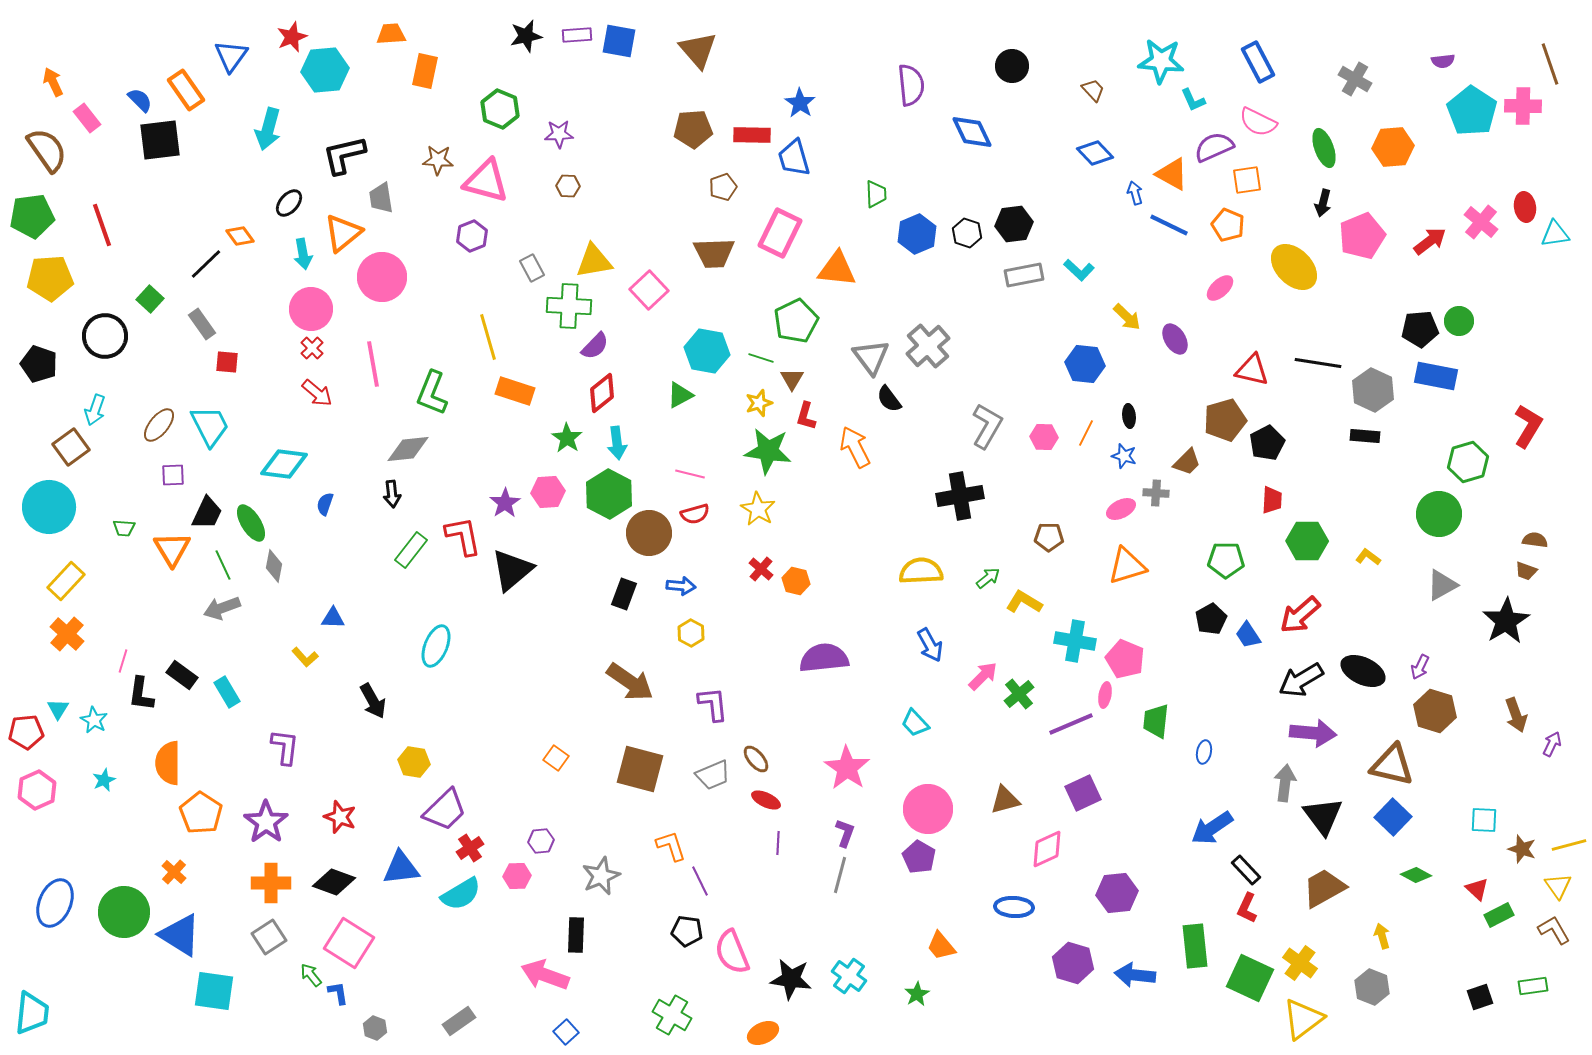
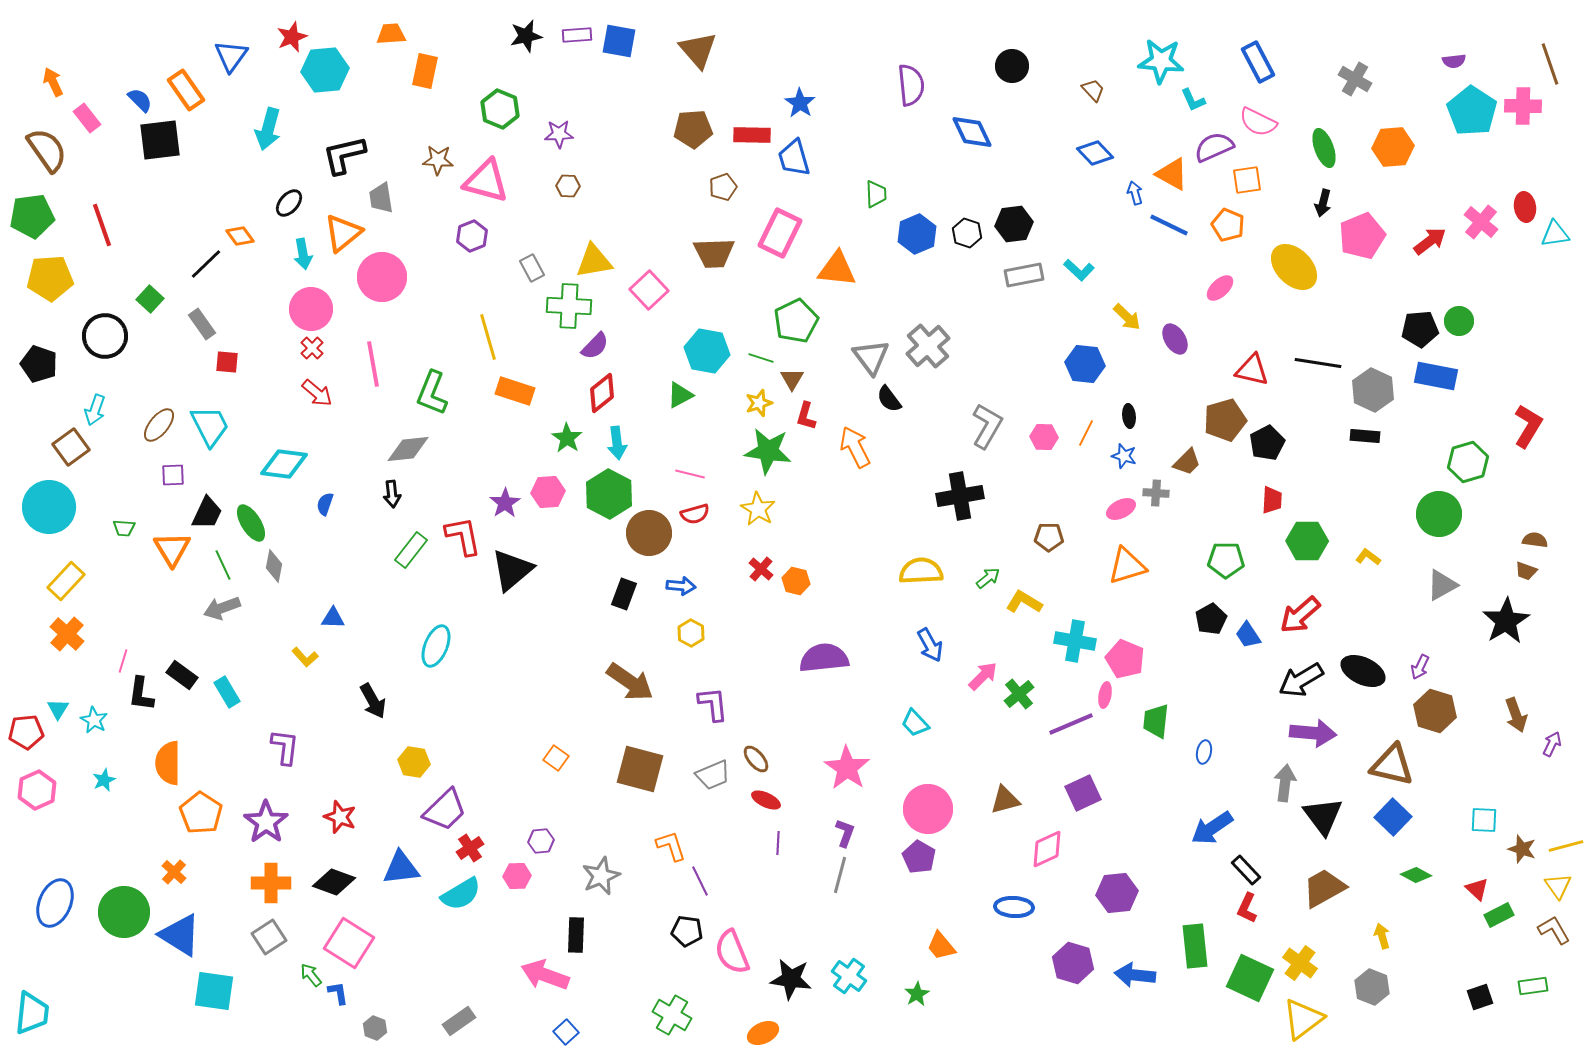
purple semicircle at (1443, 61): moved 11 px right
yellow line at (1569, 845): moved 3 px left, 1 px down
